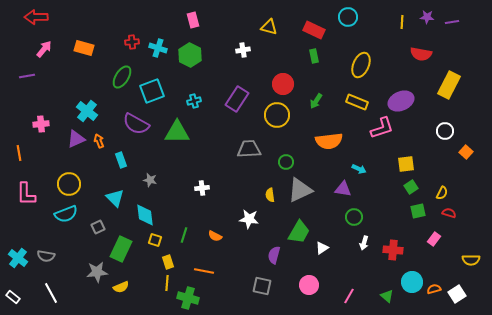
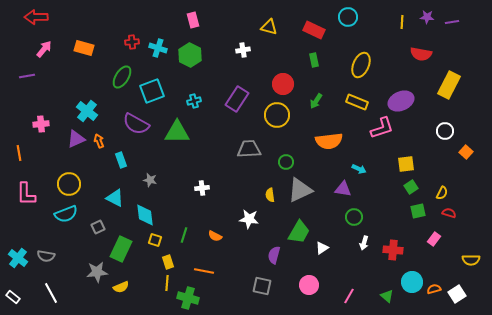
green rectangle at (314, 56): moved 4 px down
cyan triangle at (115, 198): rotated 18 degrees counterclockwise
